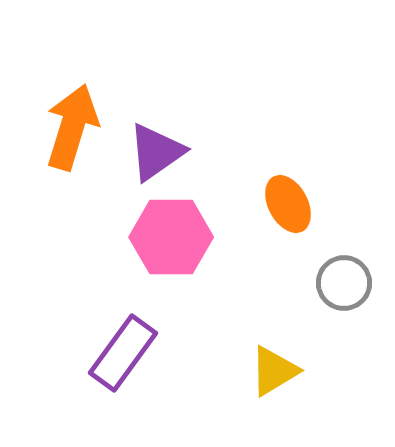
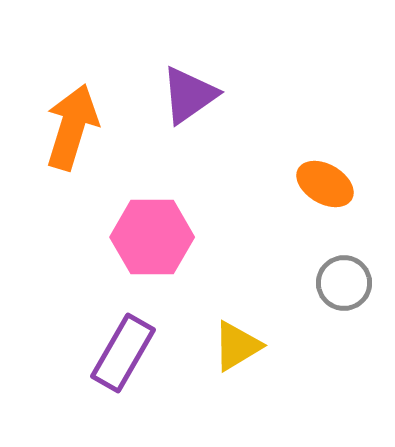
purple triangle: moved 33 px right, 57 px up
orange ellipse: moved 37 px right, 20 px up; rotated 32 degrees counterclockwise
pink hexagon: moved 19 px left
purple rectangle: rotated 6 degrees counterclockwise
yellow triangle: moved 37 px left, 25 px up
